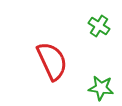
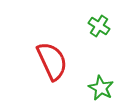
green star: rotated 20 degrees clockwise
